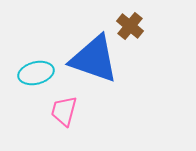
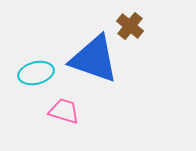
pink trapezoid: rotated 92 degrees clockwise
